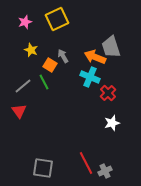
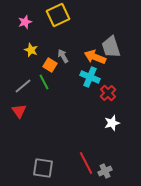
yellow square: moved 1 px right, 4 px up
